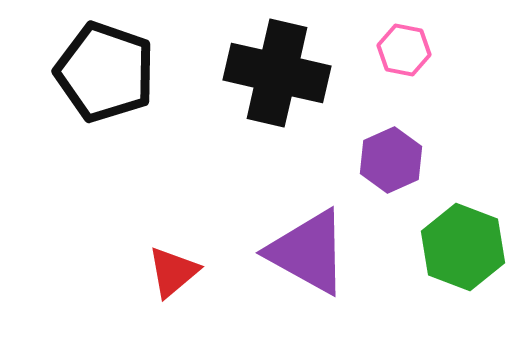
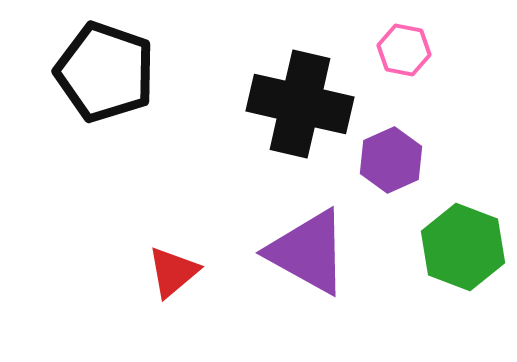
black cross: moved 23 px right, 31 px down
